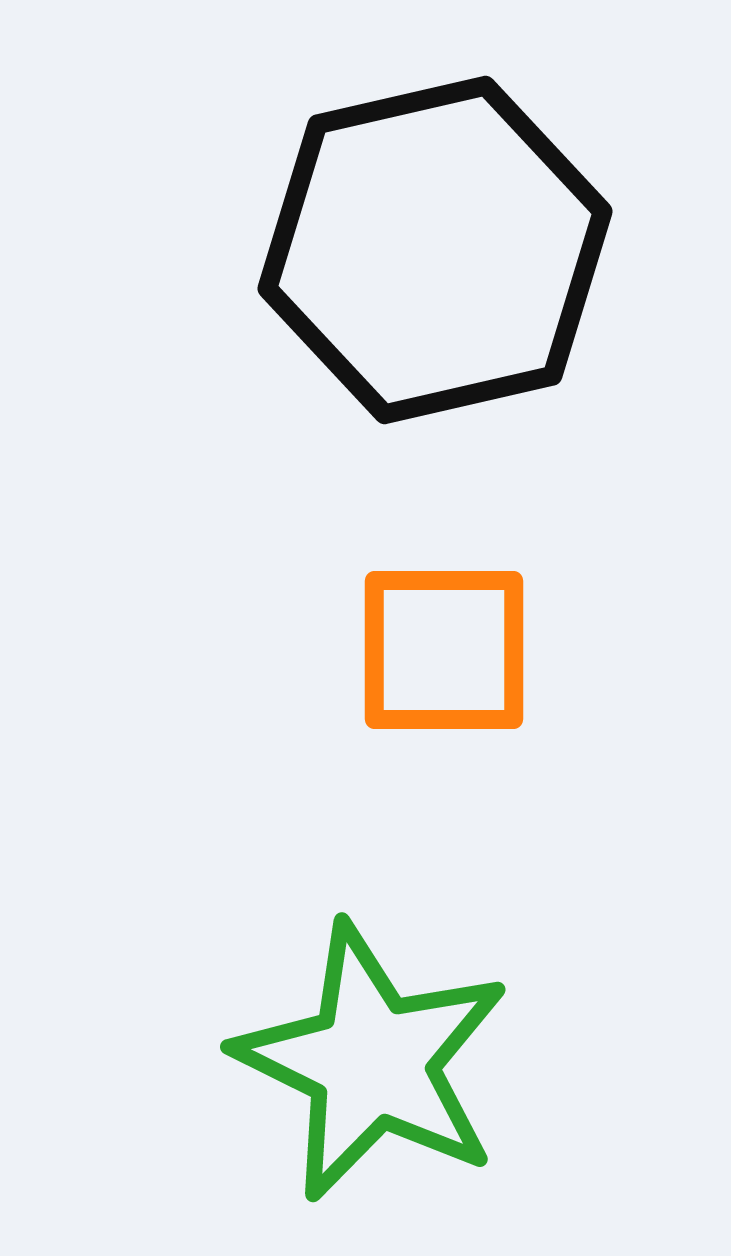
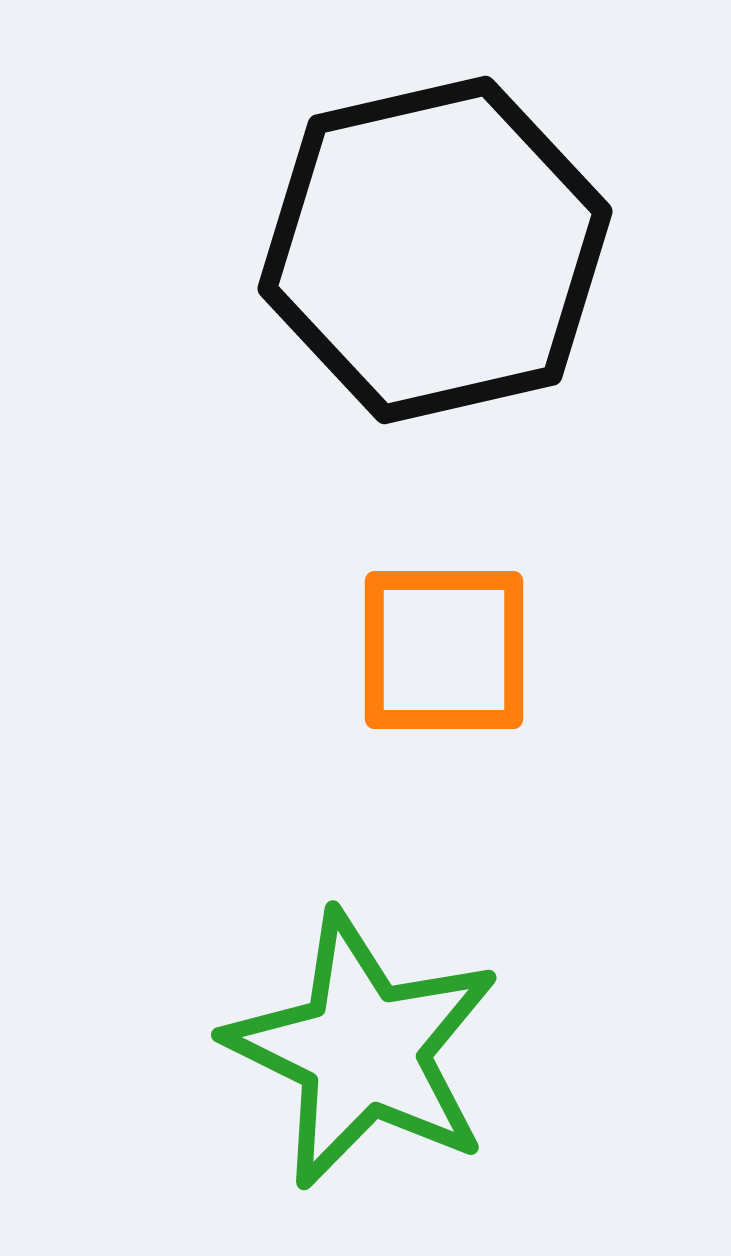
green star: moved 9 px left, 12 px up
